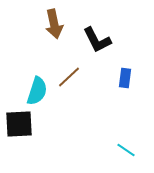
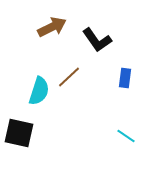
brown arrow: moved 2 px left, 3 px down; rotated 104 degrees counterclockwise
black L-shape: rotated 8 degrees counterclockwise
cyan semicircle: moved 2 px right
black square: moved 9 px down; rotated 16 degrees clockwise
cyan line: moved 14 px up
